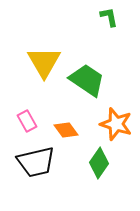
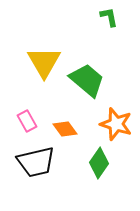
green trapezoid: rotated 6 degrees clockwise
orange diamond: moved 1 px left, 1 px up
